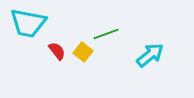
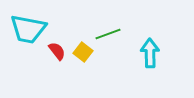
cyan trapezoid: moved 6 px down
green line: moved 2 px right
cyan arrow: moved 2 px up; rotated 52 degrees counterclockwise
